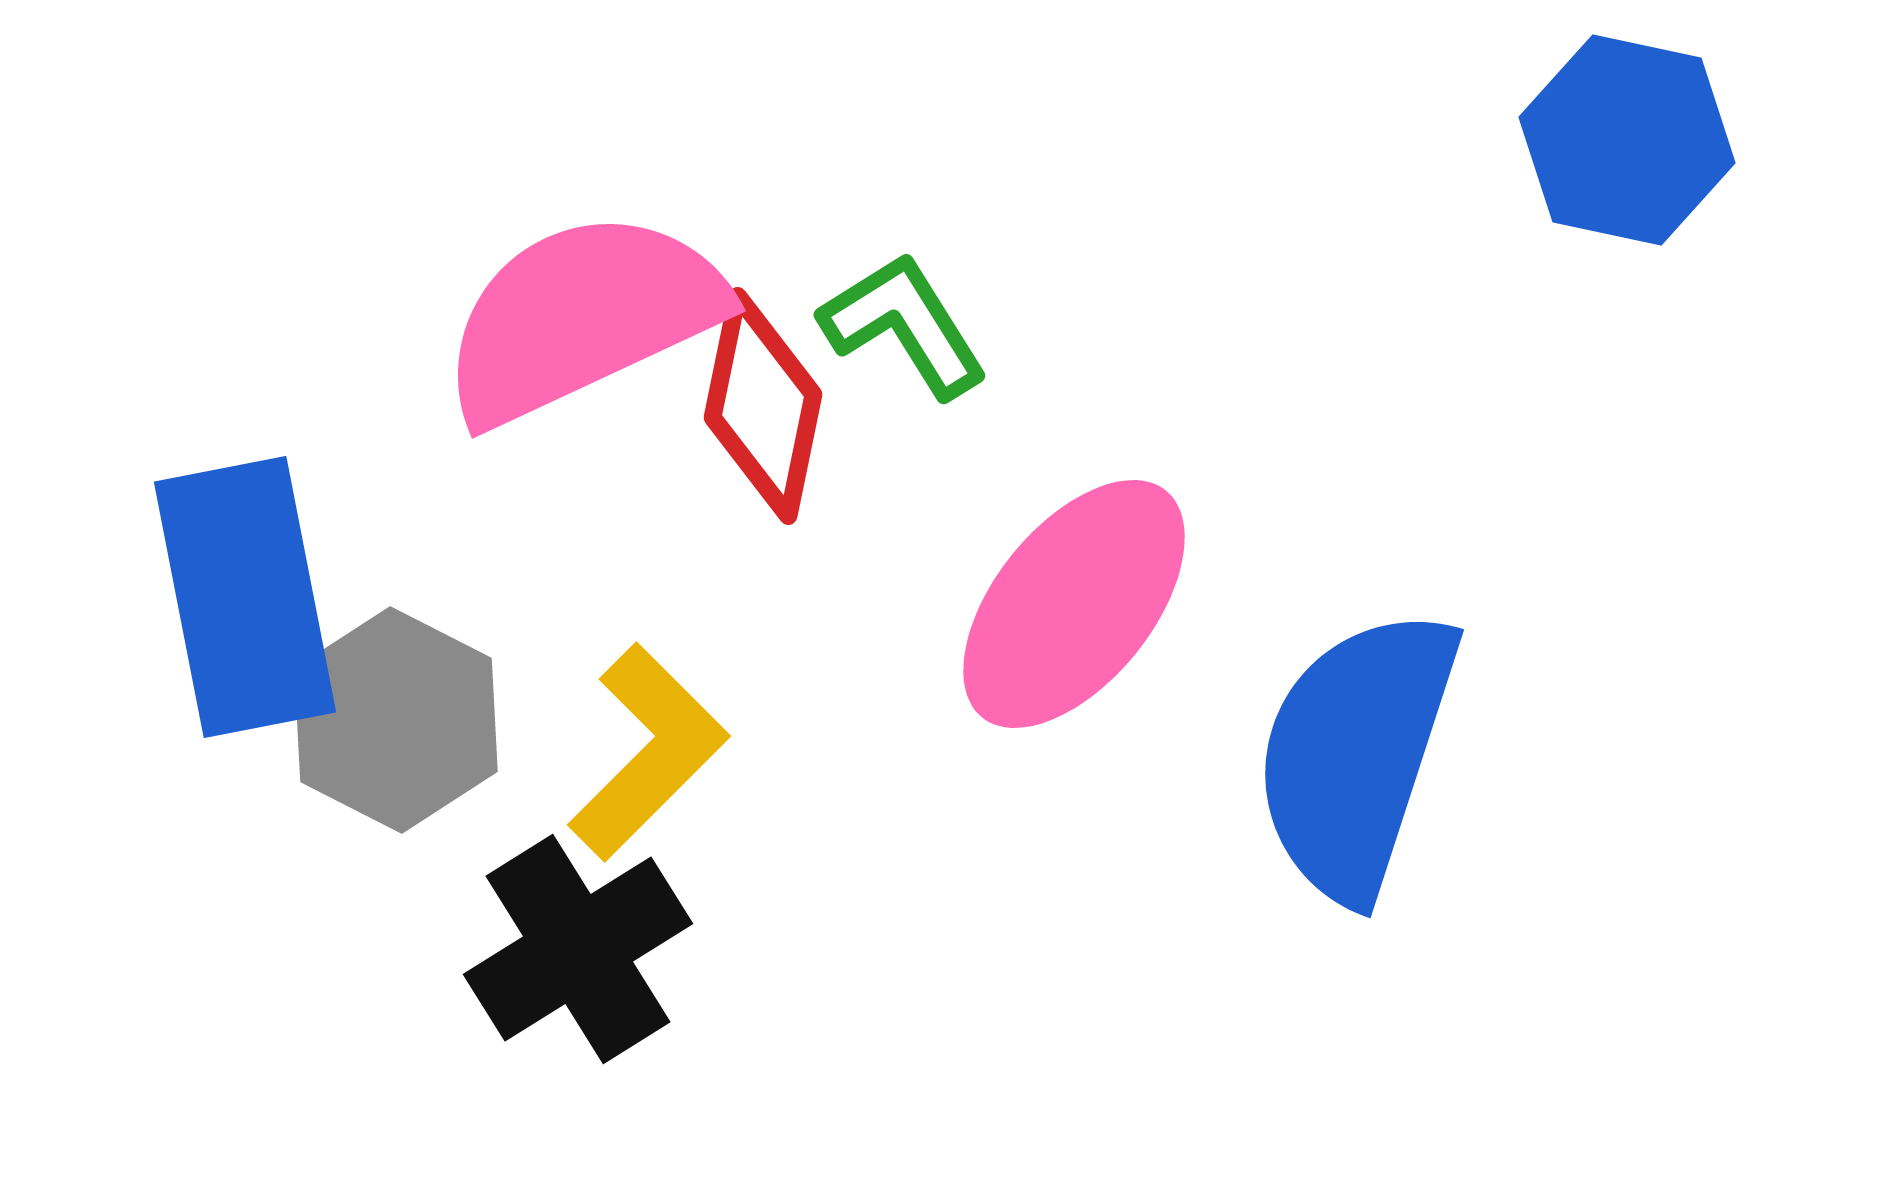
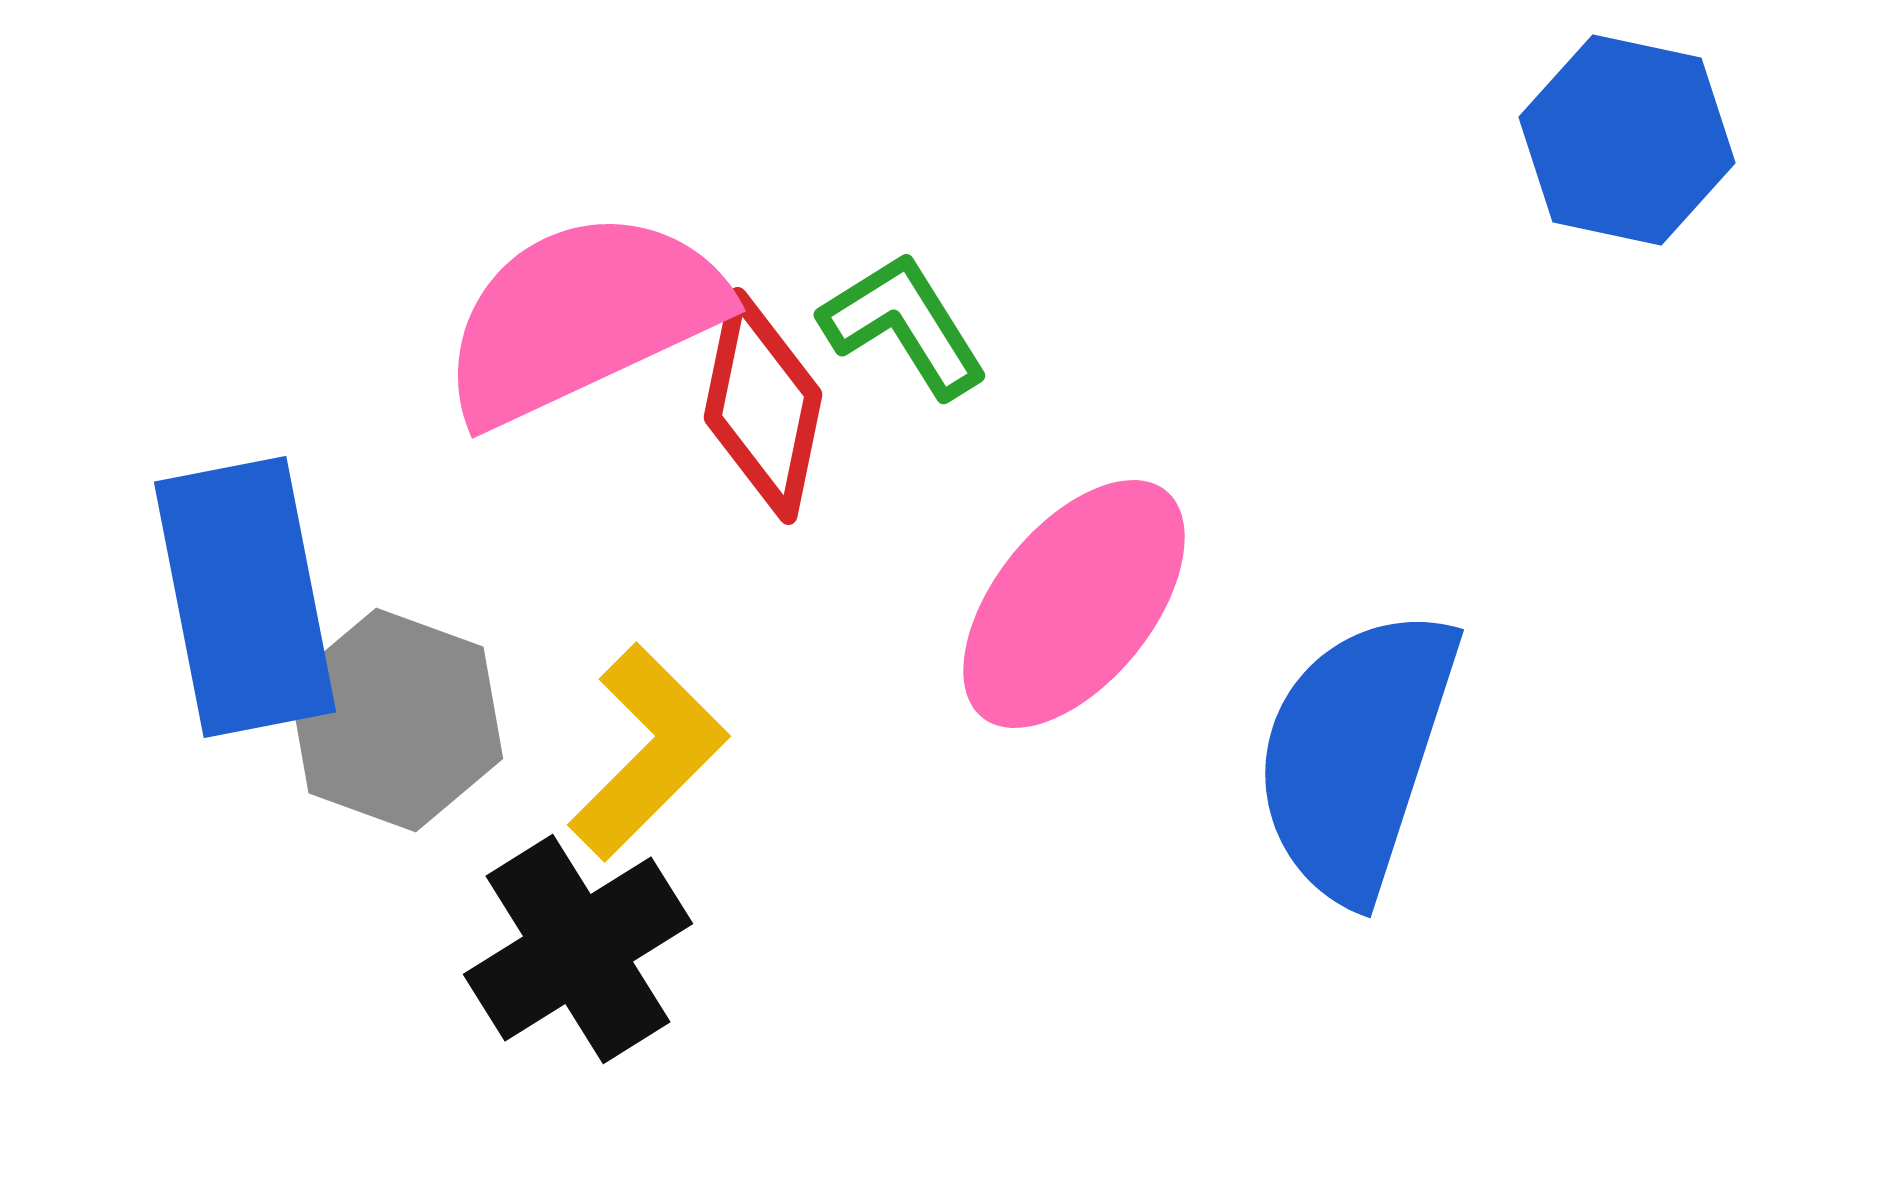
gray hexagon: rotated 7 degrees counterclockwise
